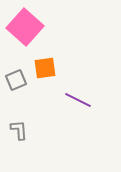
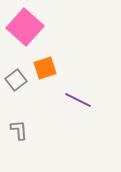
orange square: rotated 10 degrees counterclockwise
gray square: rotated 15 degrees counterclockwise
